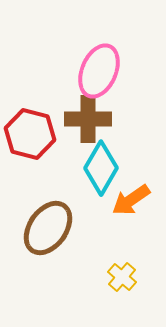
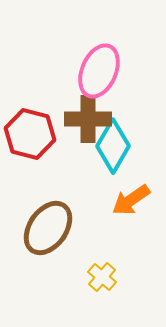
cyan diamond: moved 12 px right, 22 px up
yellow cross: moved 20 px left
